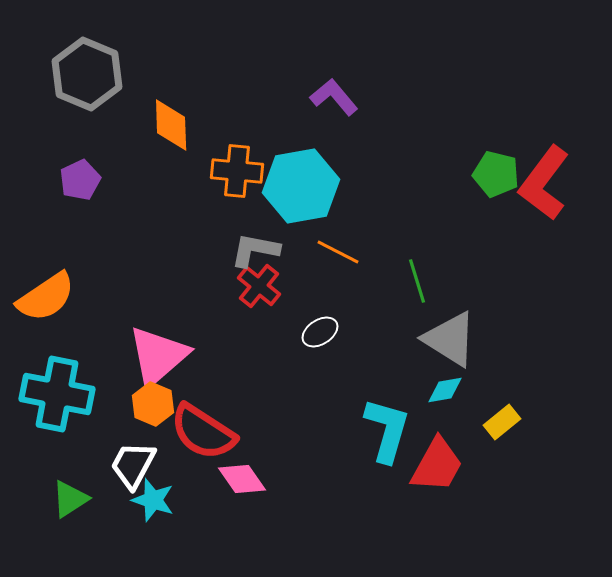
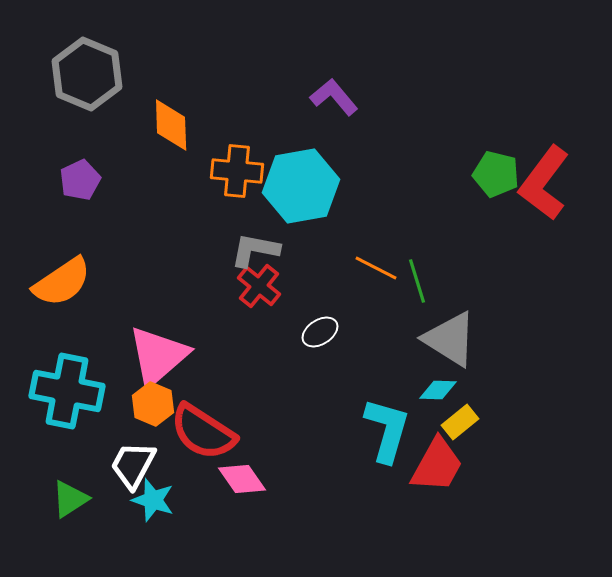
orange line: moved 38 px right, 16 px down
orange semicircle: moved 16 px right, 15 px up
cyan diamond: moved 7 px left; rotated 12 degrees clockwise
cyan cross: moved 10 px right, 3 px up
yellow rectangle: moved 42 px left
